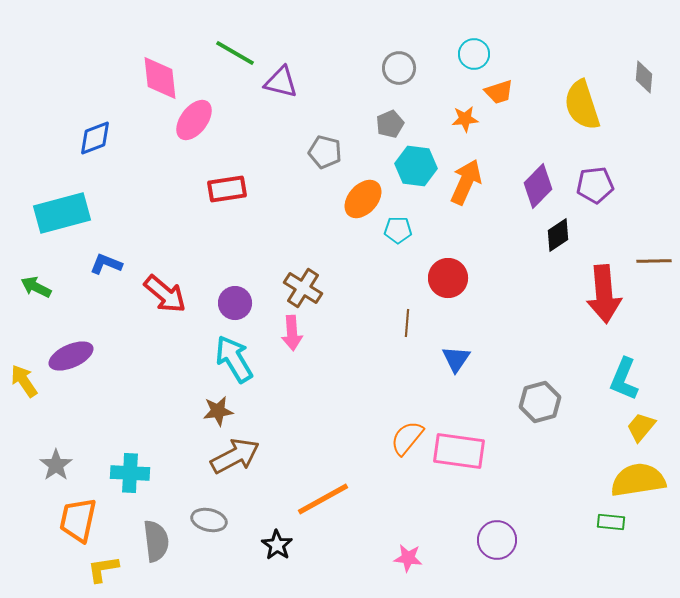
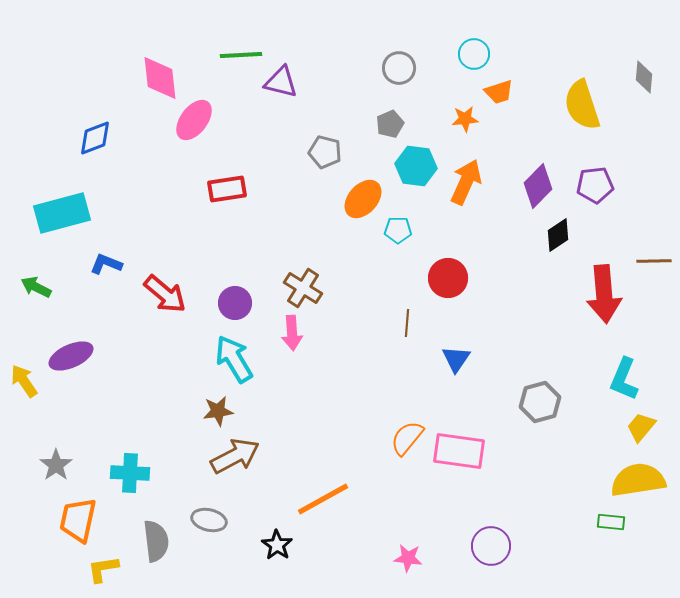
green line at (235, 53): moved 6 px right, 2 px down; rotated 33 degrees counterclockwise
purple circle at (497, 540): moved 6 px left, 6 px down
